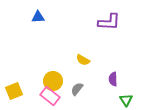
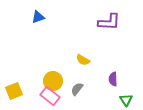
blue triangle: rotated 16 degrees counterclockwise
